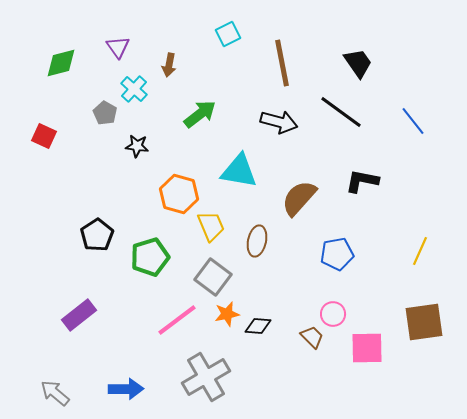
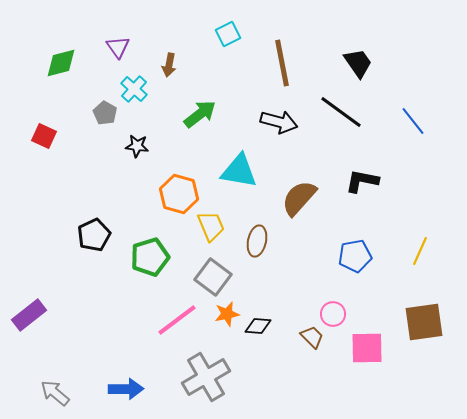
black pentagon: moved 3 px left; rotated 8 degrees clockwise
blue pentagon: moved 18 px right, 2 px down
purple rectangle: moved 50 px left
